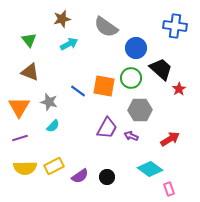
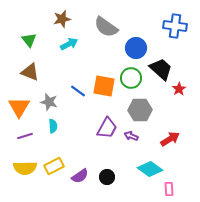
cyan semicircle: rotated 48 degrees counterclockwise
purple line: moved 5 px right, 2 px up
pink rectangle: rotated 16 degrees clockwise
